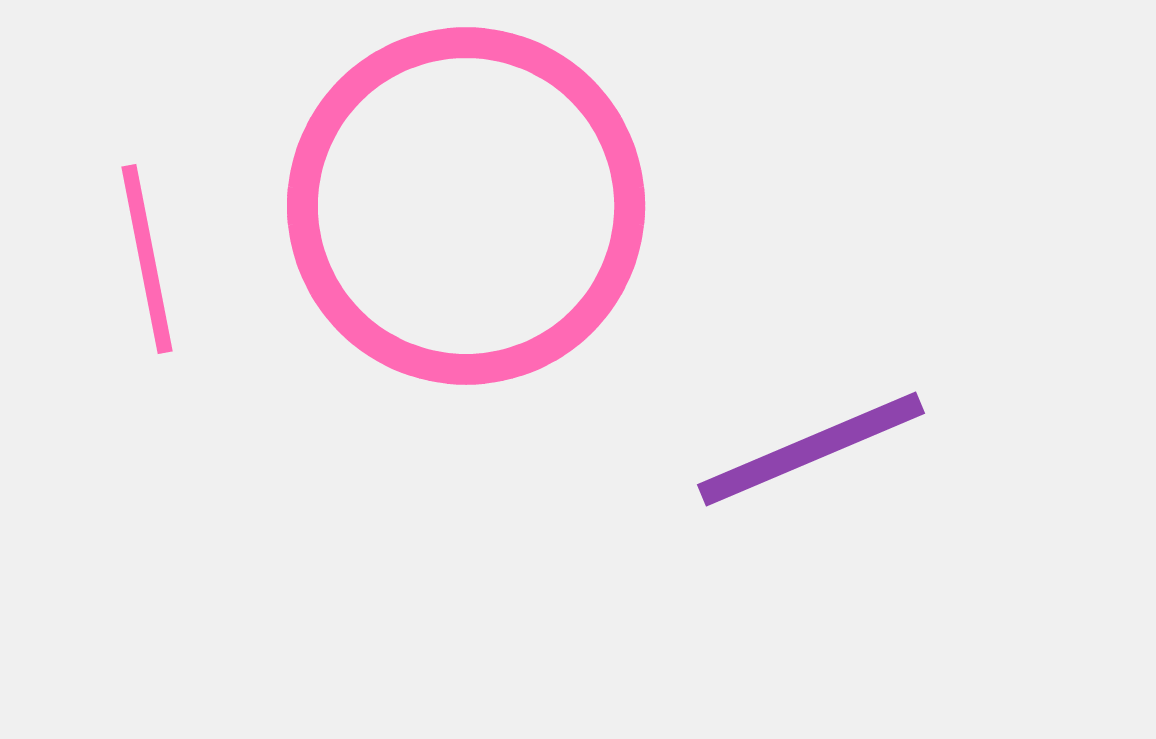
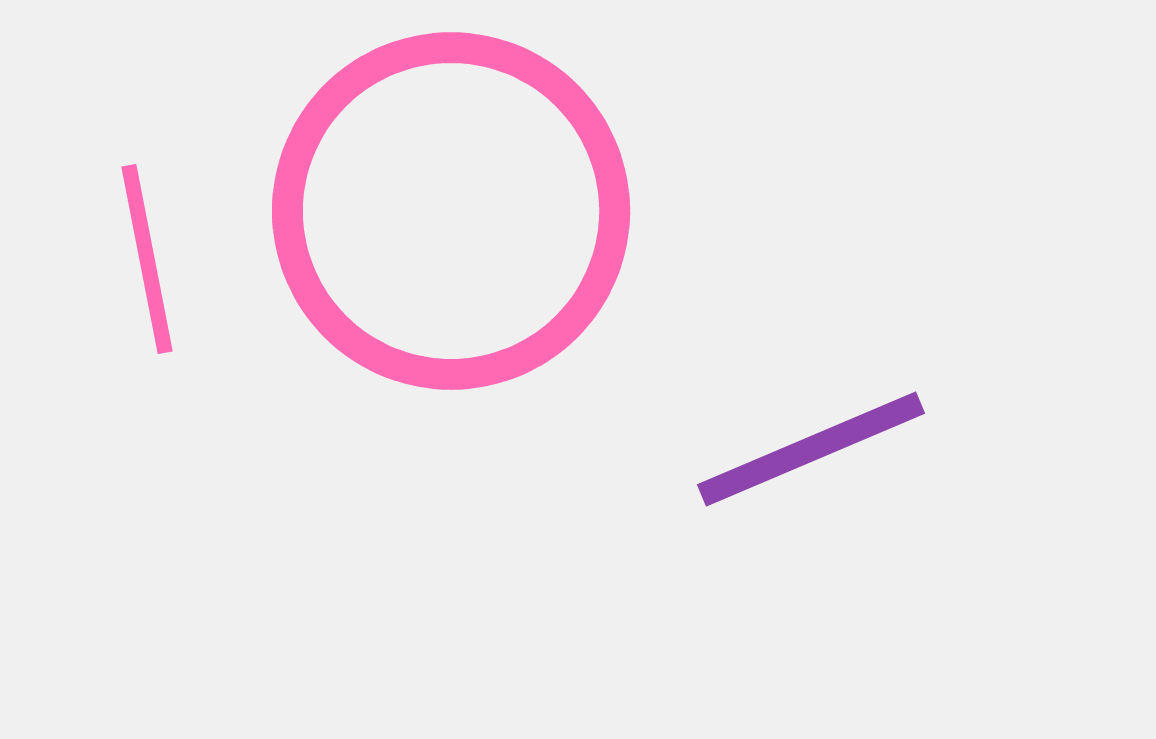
pink circle: moved 15 px left, 5 px down
